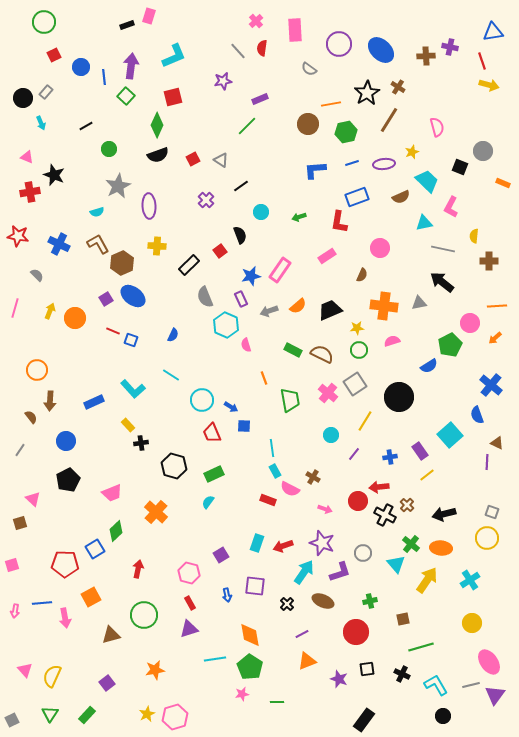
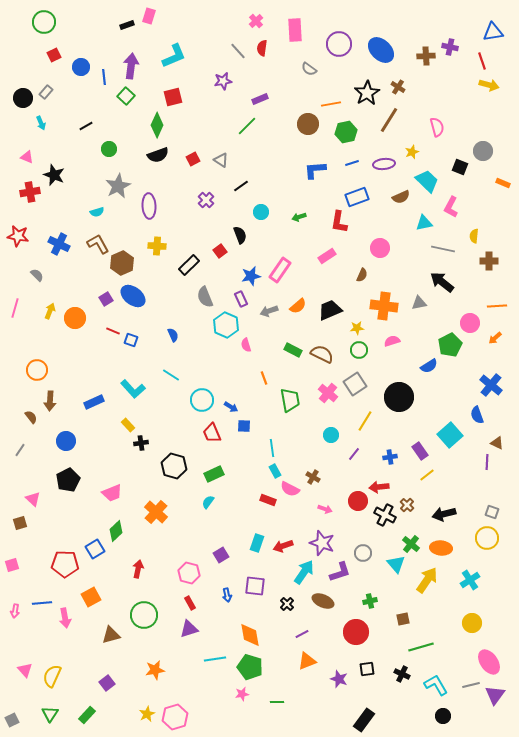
blue semicircle at (173, 335): rotated 48 degrees counterclockwise
green pentagon at (250, 667): rotated 15 degrees counterclockwise
